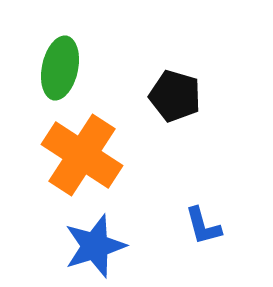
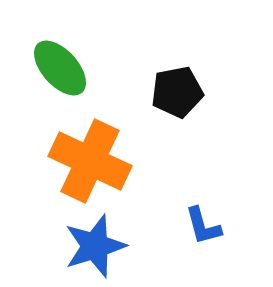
green ellipse: rotated 54 degrees counterclockwise
black pentagon: moved 2 px right, 4 px up; rotated 27 degrees counterclockwise
orange cross: moved 8 px right, 6 px down; rotated 8 degrees counterclockwise
